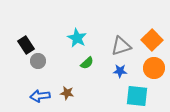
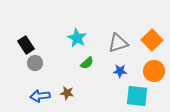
gray triangle: moved 3 px left, 3 px up
gray circle: moved 3 px left, 2 px down
orange circle: moved 3 px down
